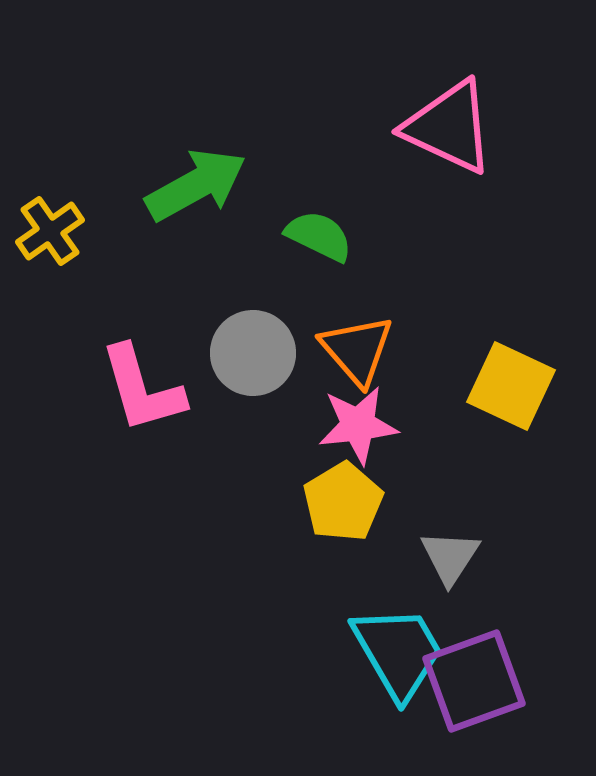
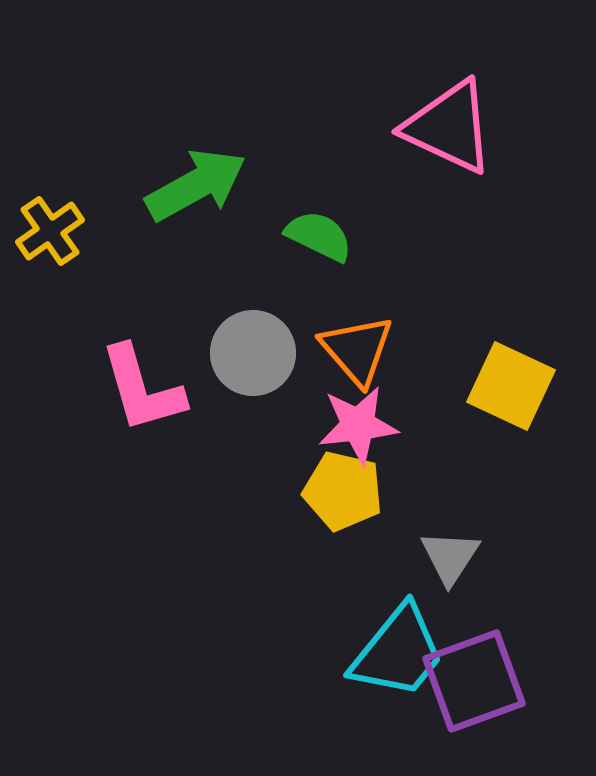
yellow pentagon: moved 11 px up; rotated 28 degrees counterclockwise
cyan trapezoid: rotated 69 degrees clockwise
